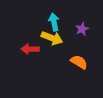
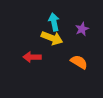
red arrow: moved 2 px right, 8 px down
